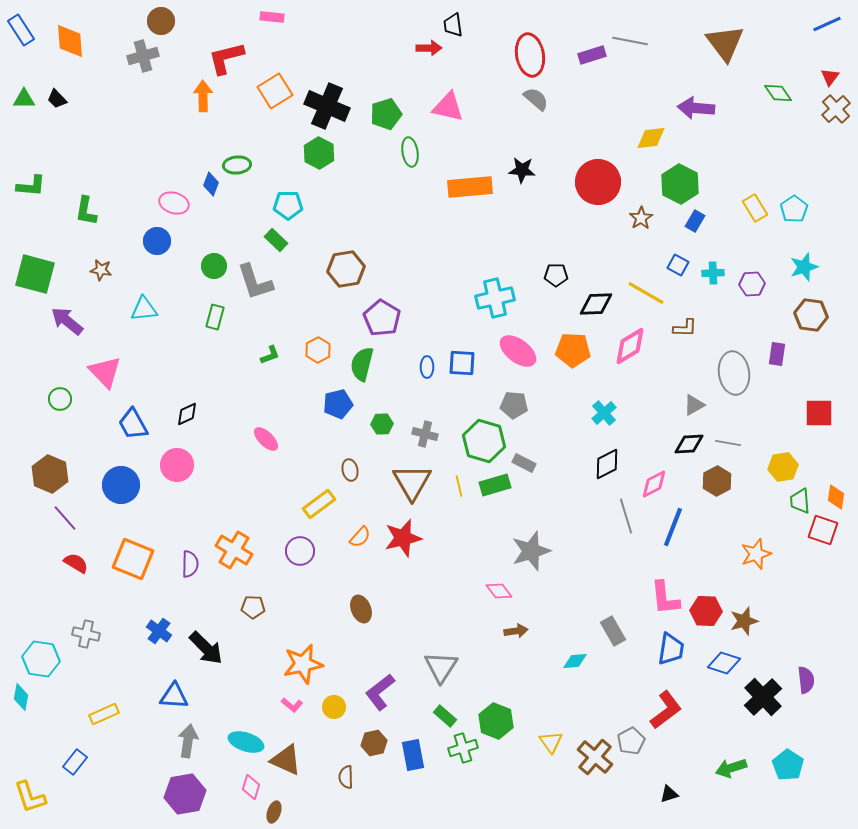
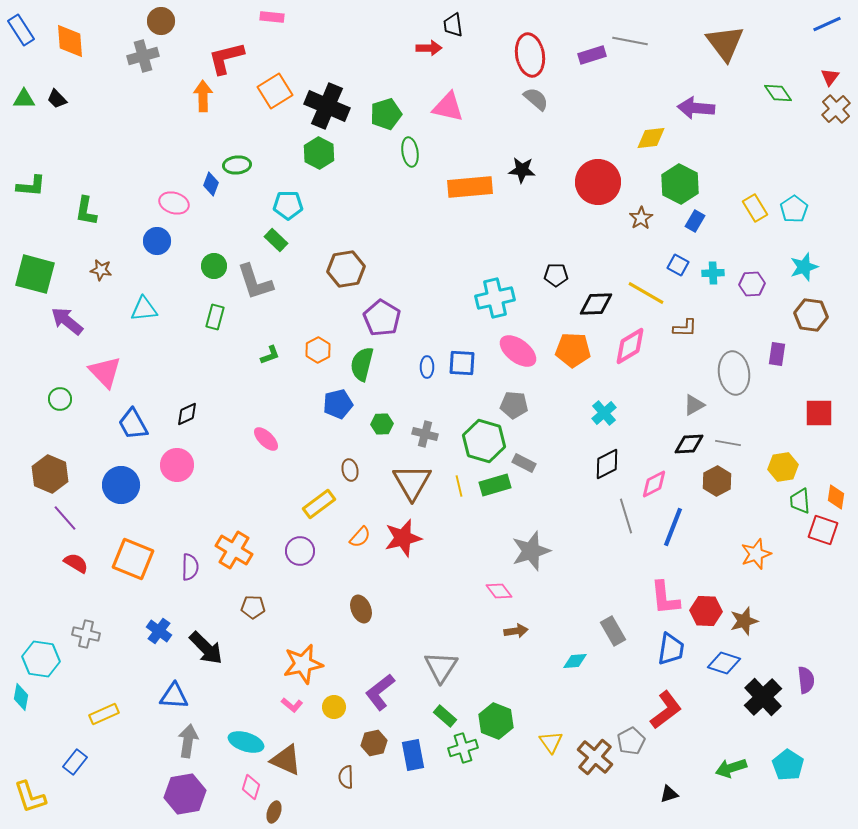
purple semicircle at (190, 564): moved 3 px down
